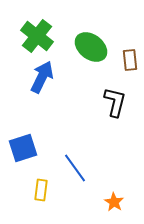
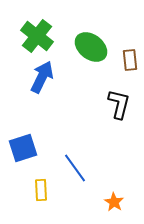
black L-shape: moved 4 px right, 2 px down
yellow rectangle: rotated 10 degrees counterclockwise
